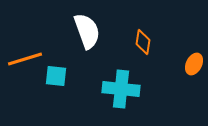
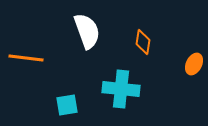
orange line: moved 1 px right, 1 px up; rotated 24 degrees clockwise
cyan square: moved 11 px right, 29 px down; rotated 15 degrees counterclockwise
